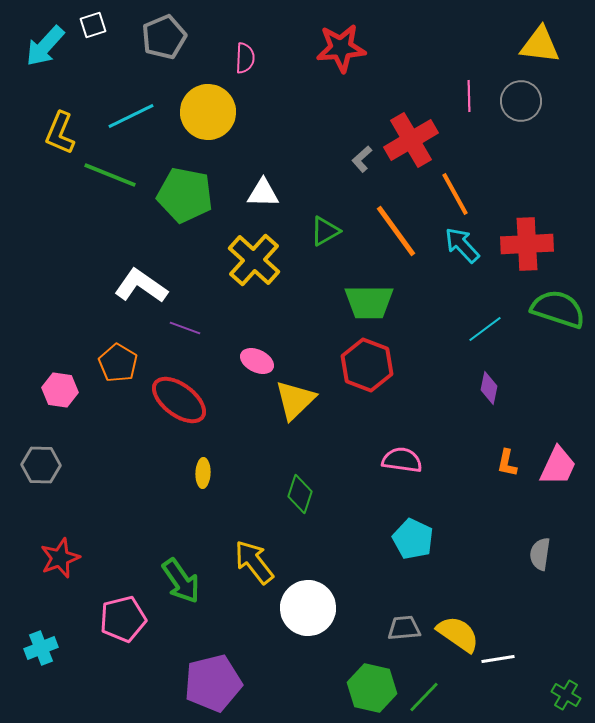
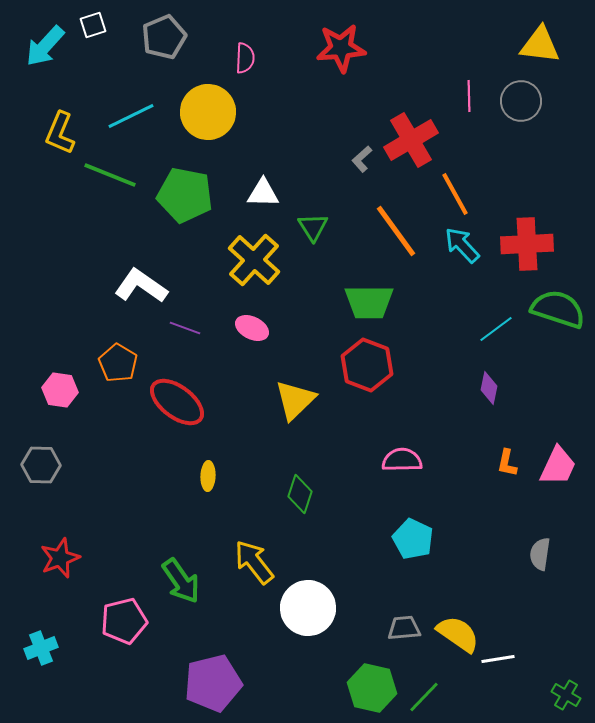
green triangle at (325, 231): moved 12 px left, 4 px up; rotated 32 degrees counterclockwise
cyan line at (485, 329): moved 11 px right
pink ellipse at (257, 361): moved 5 px left, 33 px up
red ellipse at (179, 400): moved 2 px left, 2 px down
pink semicircle at (402, 460): rotated 9 degrees counterclockwise
yellow ellipse at (203, 473): moved 5 px right, 3 px down
pink pentagon at (123, 619): moved 1 px right, 2 px down
